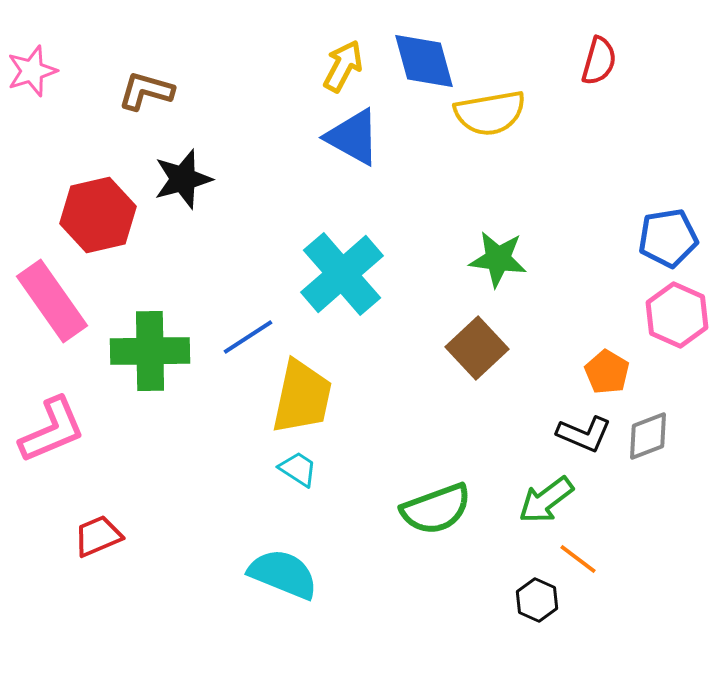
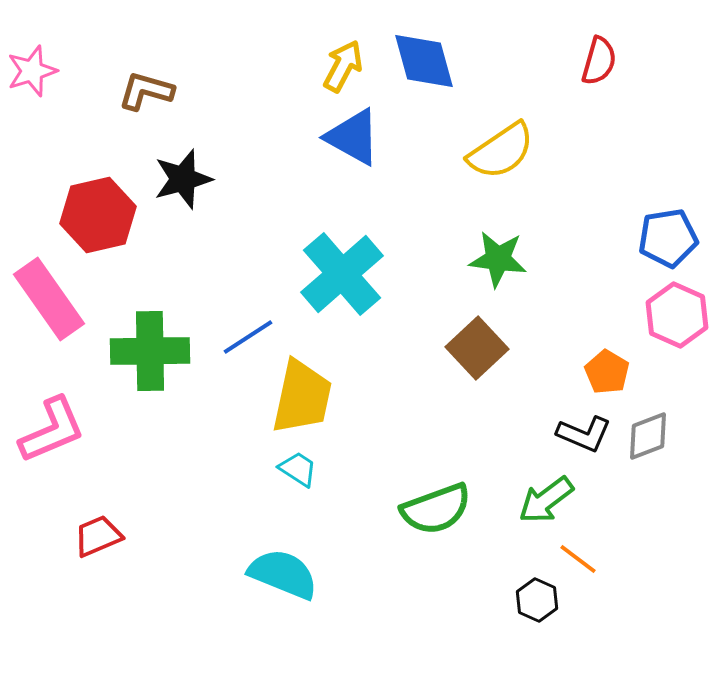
yellow semicircle: moved 11 px right, 38 px down; rotated 24 degrees counterclockwise
pink rectangle: moved 3 px left, 2 px up
